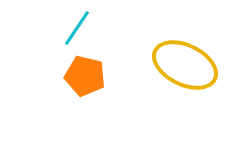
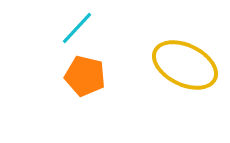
cyan line: rotated 9 degrees clockwise
